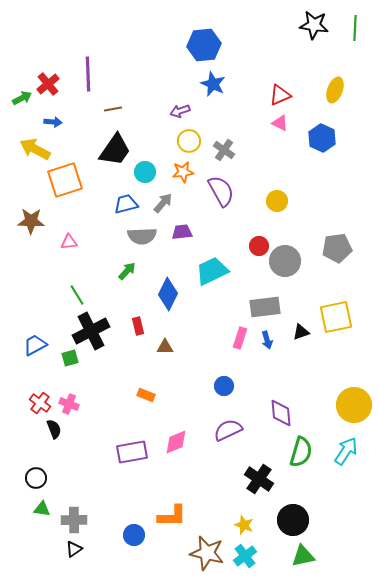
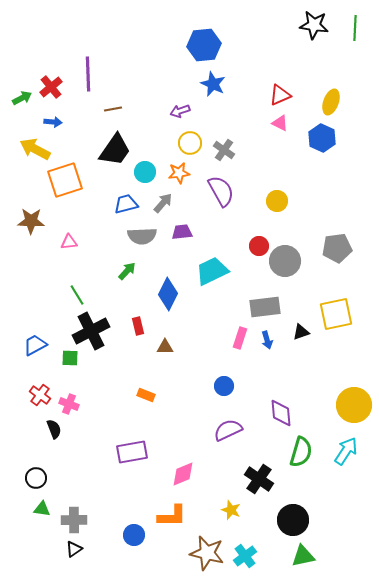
red cross at (48, 84): moved 3 px right, 3 px down
yellow ellipse at (335, 90): moved 4 px left, 12 px down
yellow circle at (189, 141): moved 1 px right, 2 px down
orange star at (183, 172): moved 4 px left, 1 px down
yellow square at (336, 317): moved 3 px up
green square at (70, 358): rotated 18 degrees clockwise
red cross at (40, 403): moved 8 px up
pink diamond at (176, 442): moved 7 px right, 32 px down
yellow star at (244, 525): moved 13 px left, 15 px up
